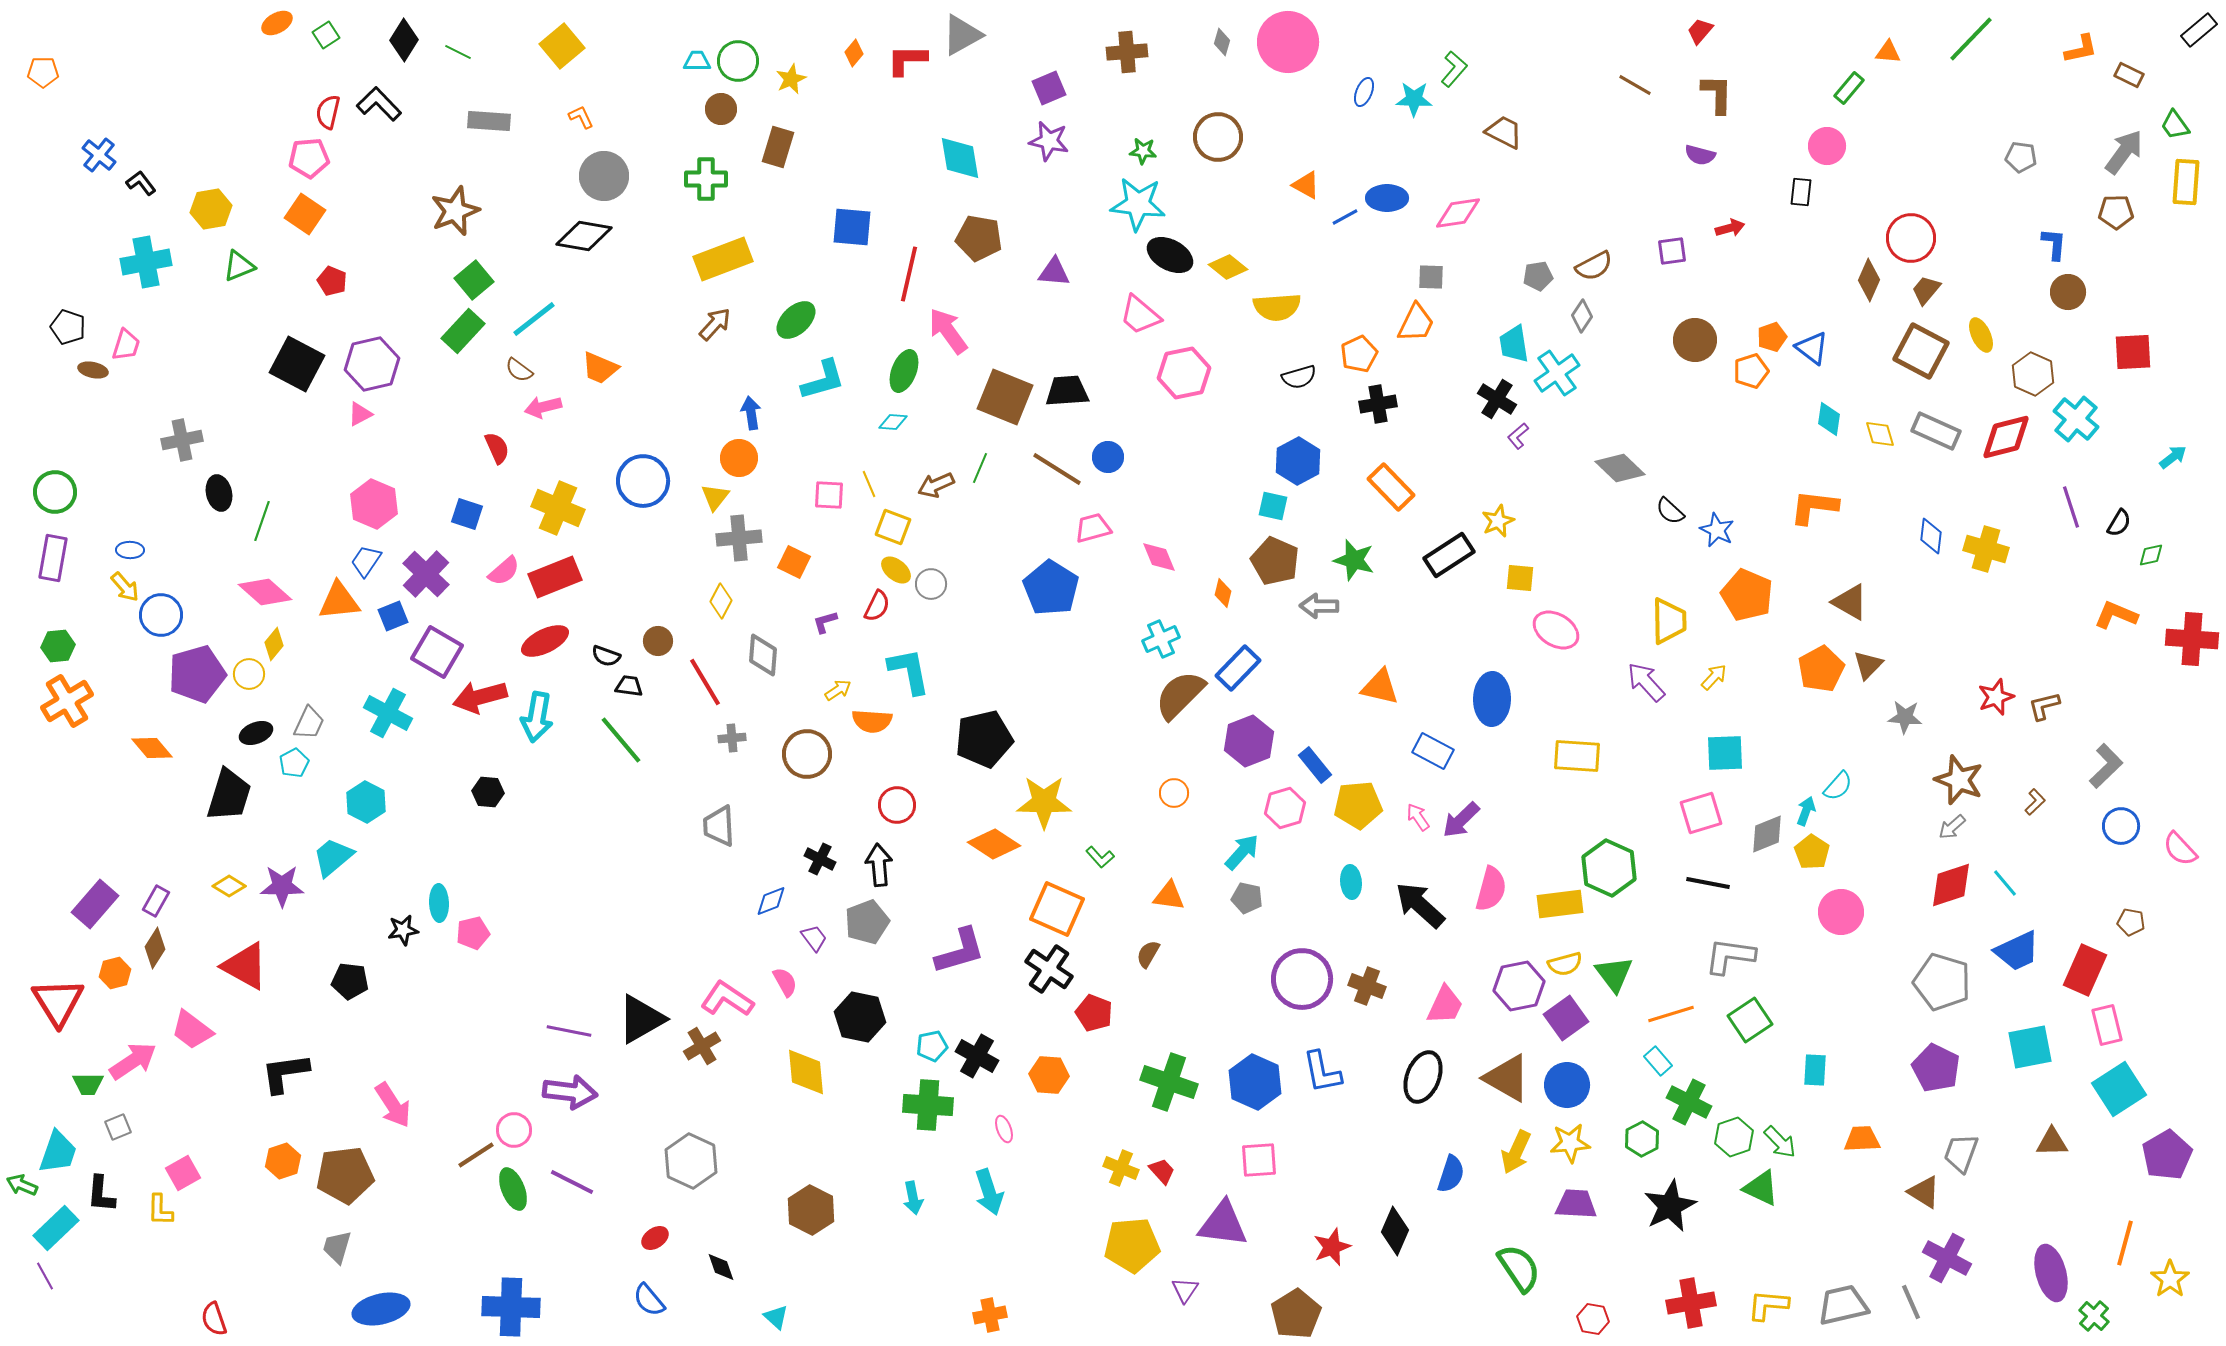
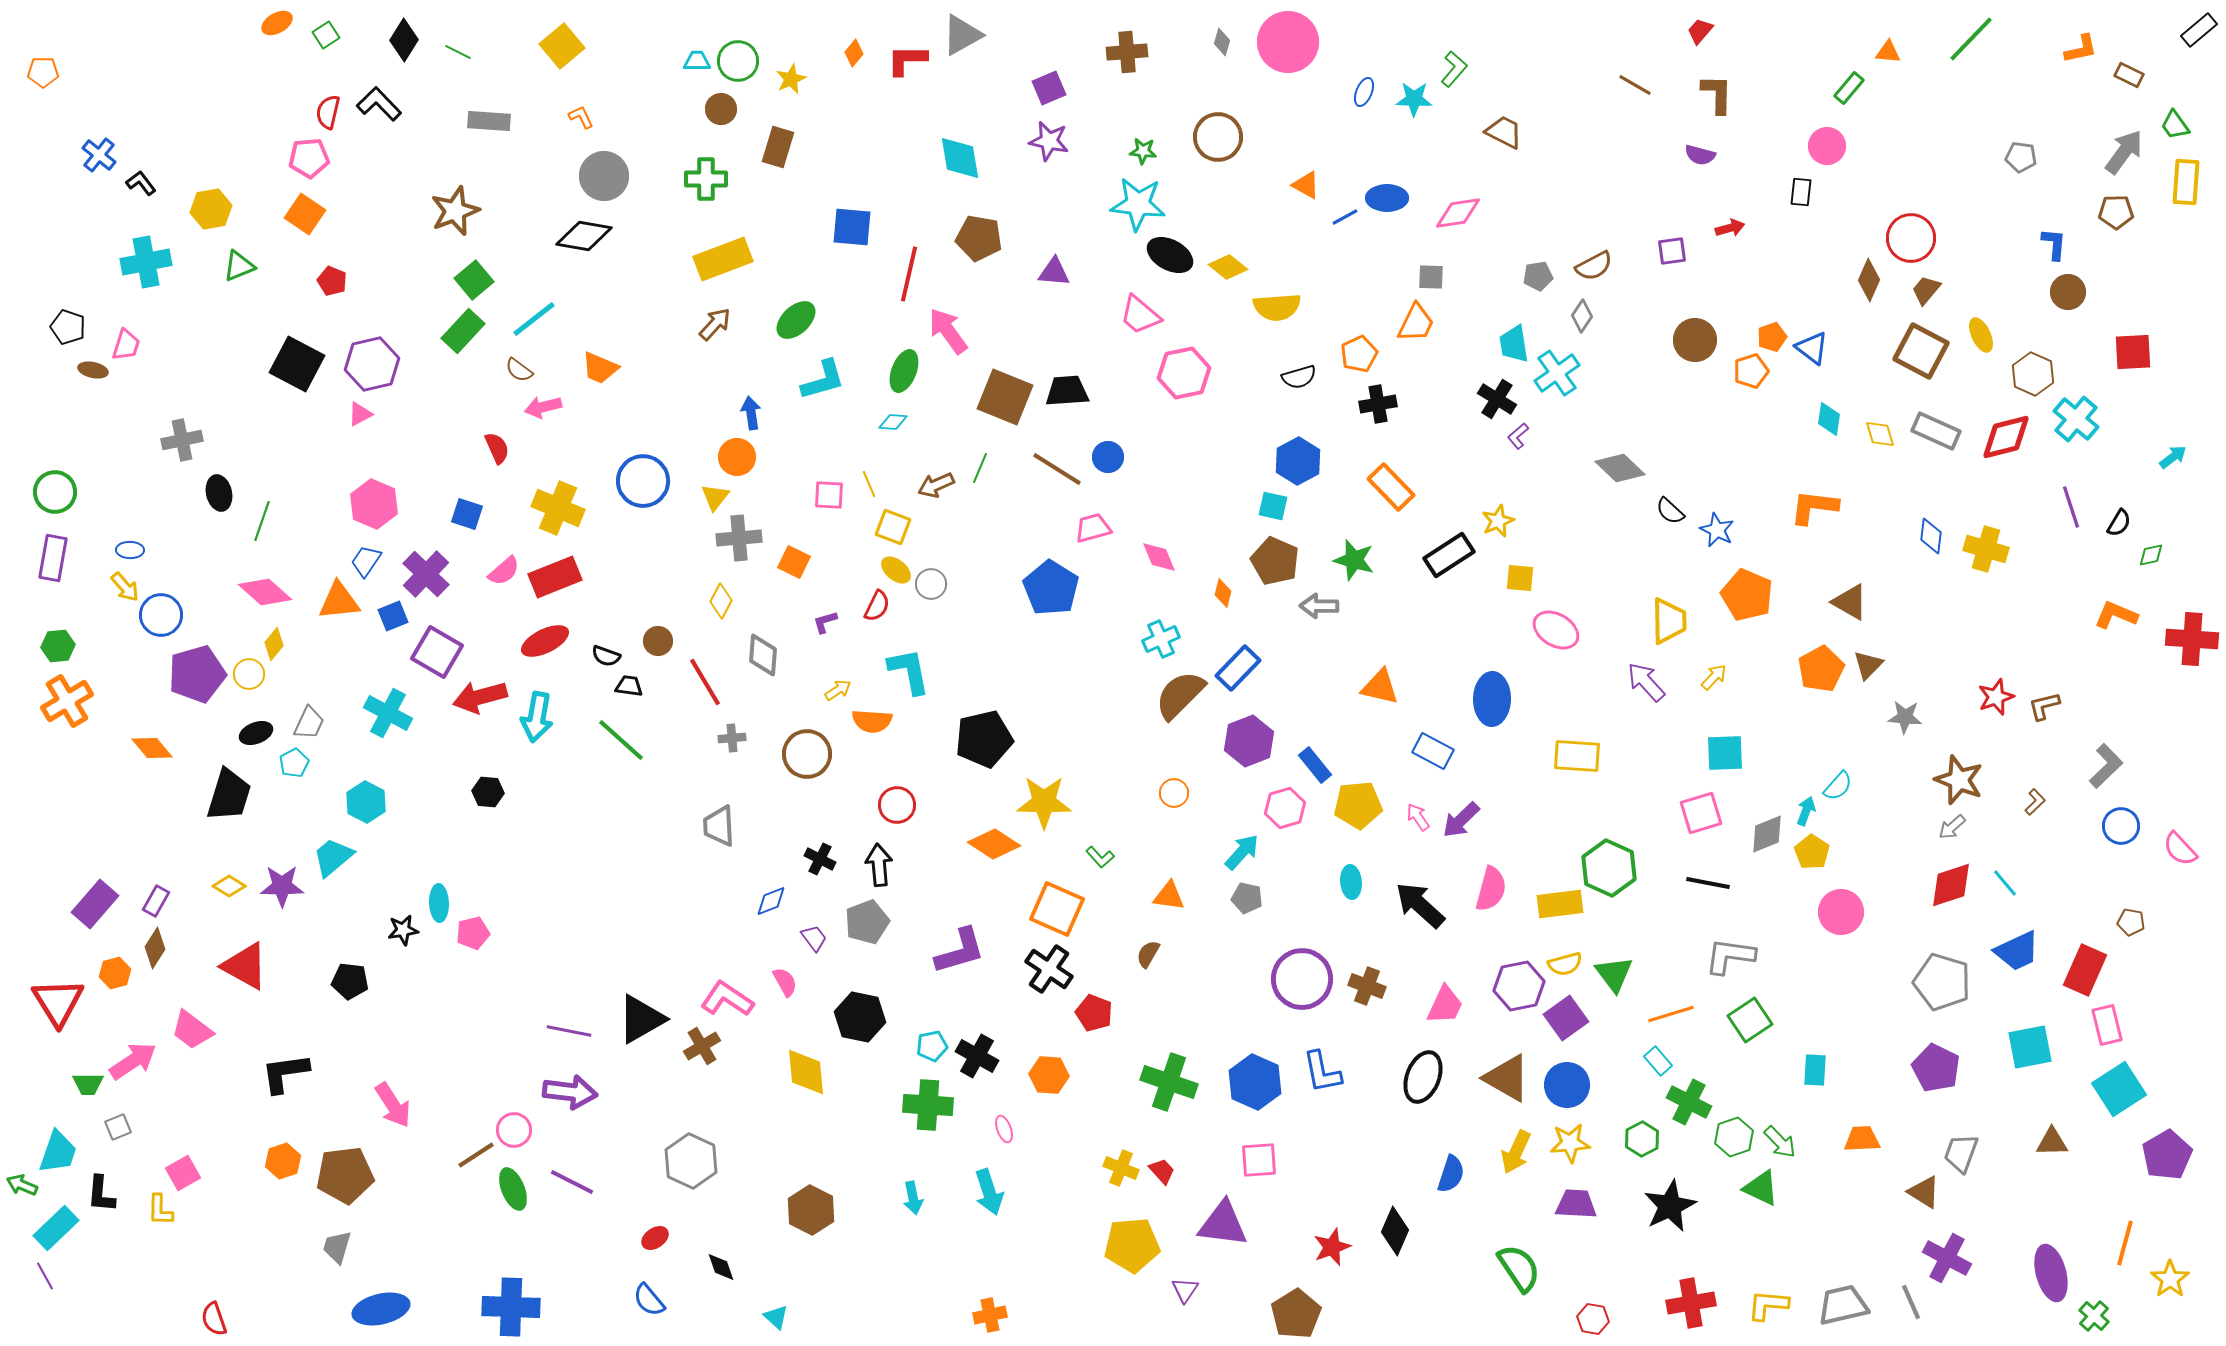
orange circle at (739, 458): moved 2 px left, 1 px up
green line at (621, 740): rotated 8 degrees counterclockwise
